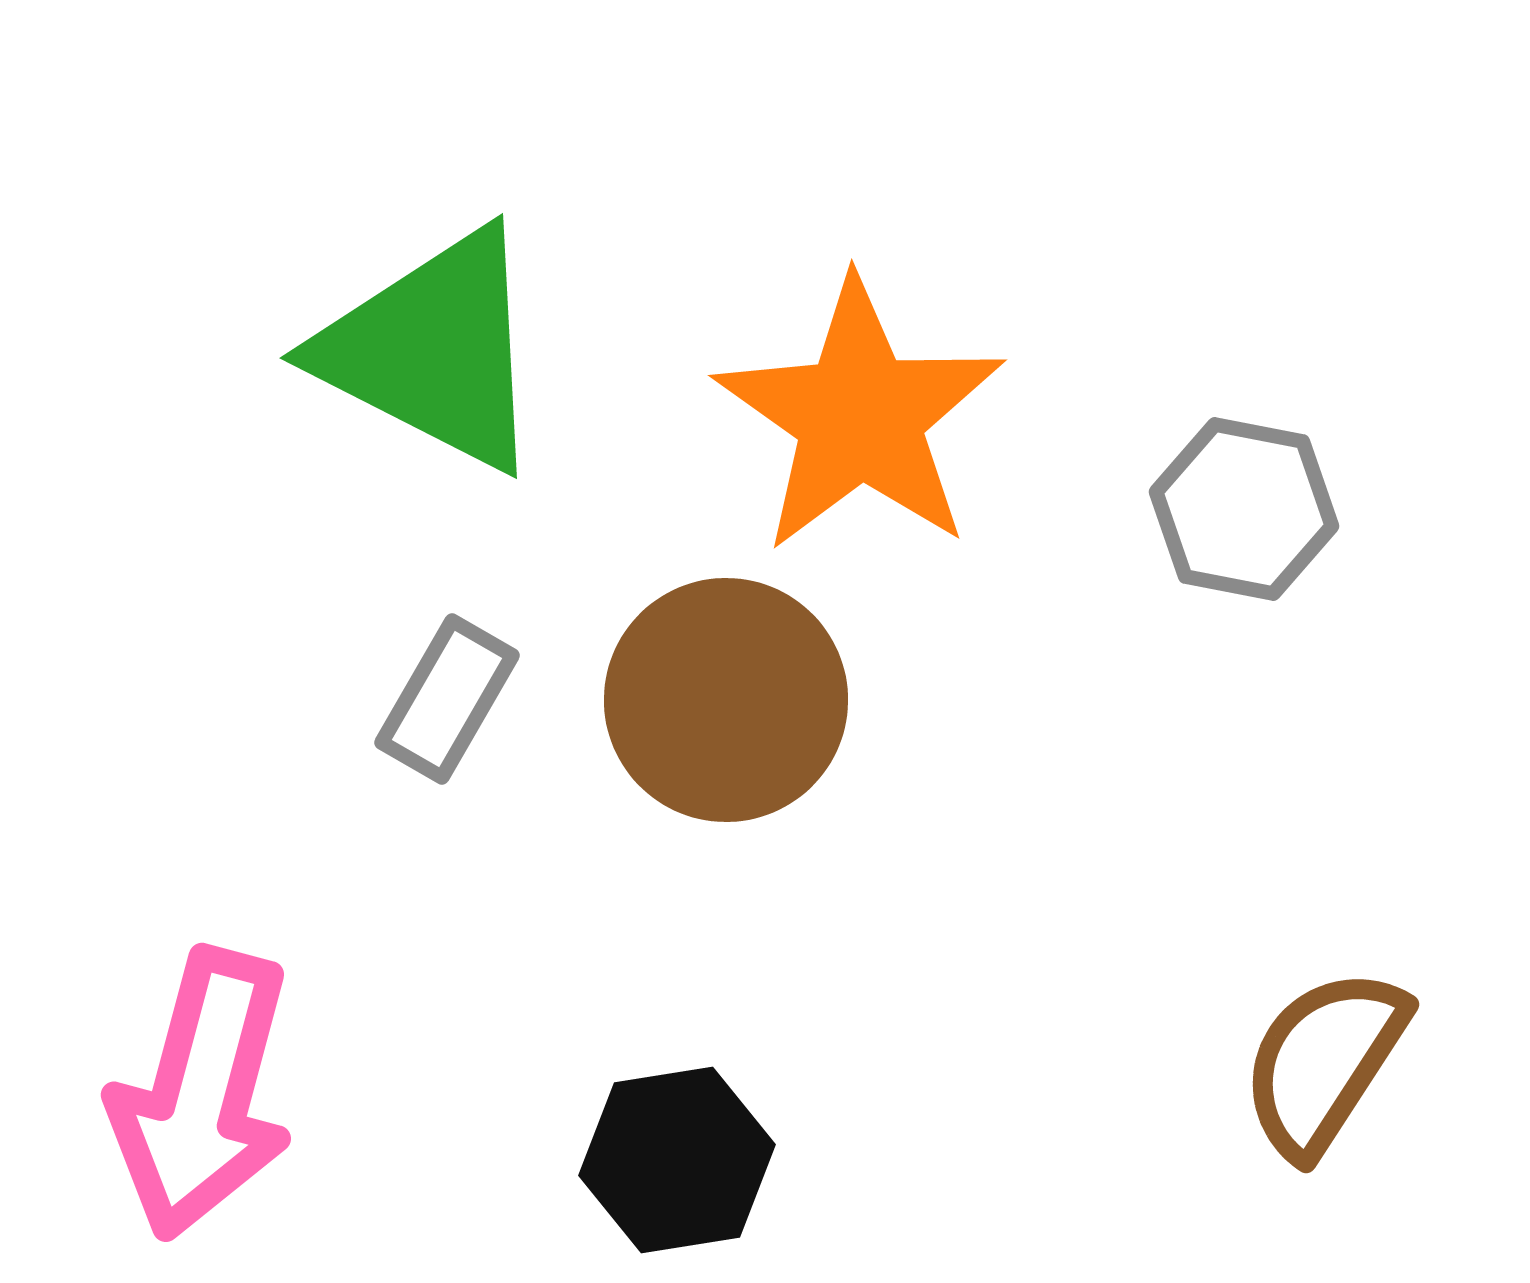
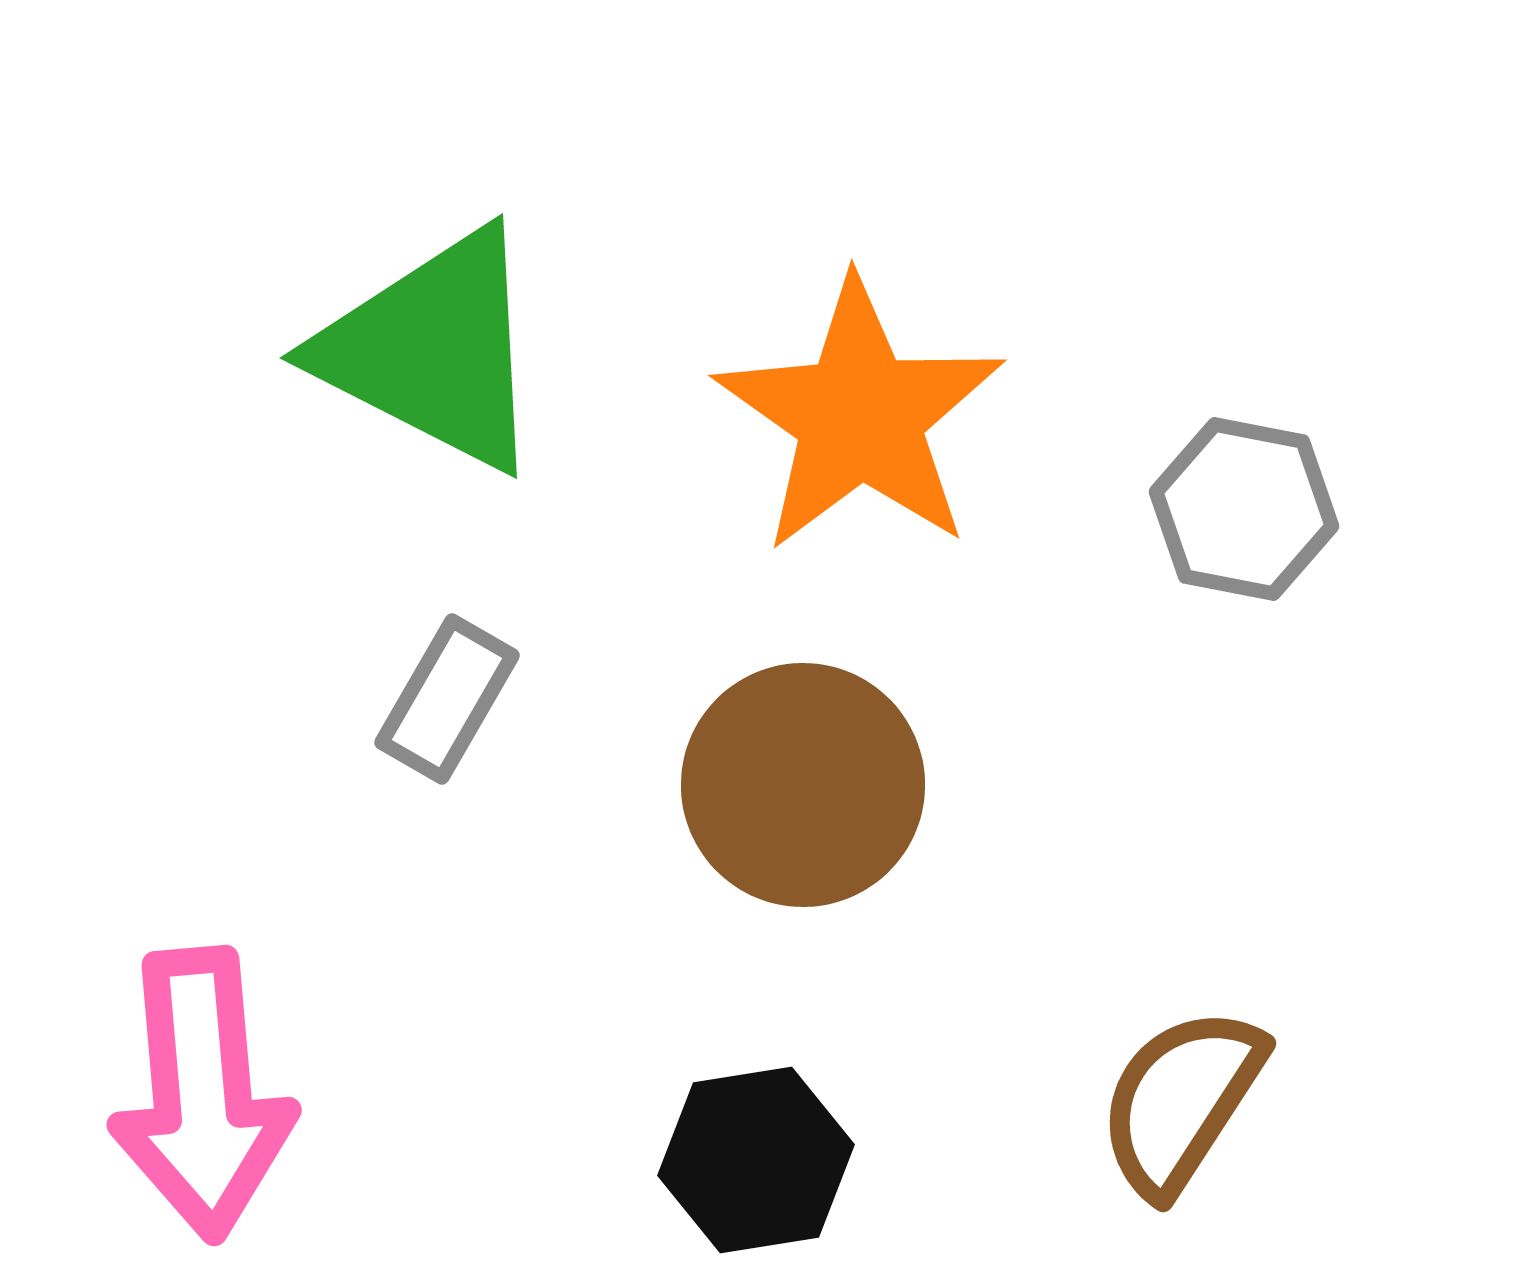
brown circle: moved 77 px right, 85 px down
brown semicircle: moved 143 px left, 39 px down
pink arrow: rotated 20 degrees counterclockwise
black hexagon: moved 79 px right
